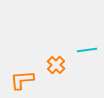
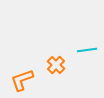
orange L-shape: rotated 15 degrees counterclockwise
